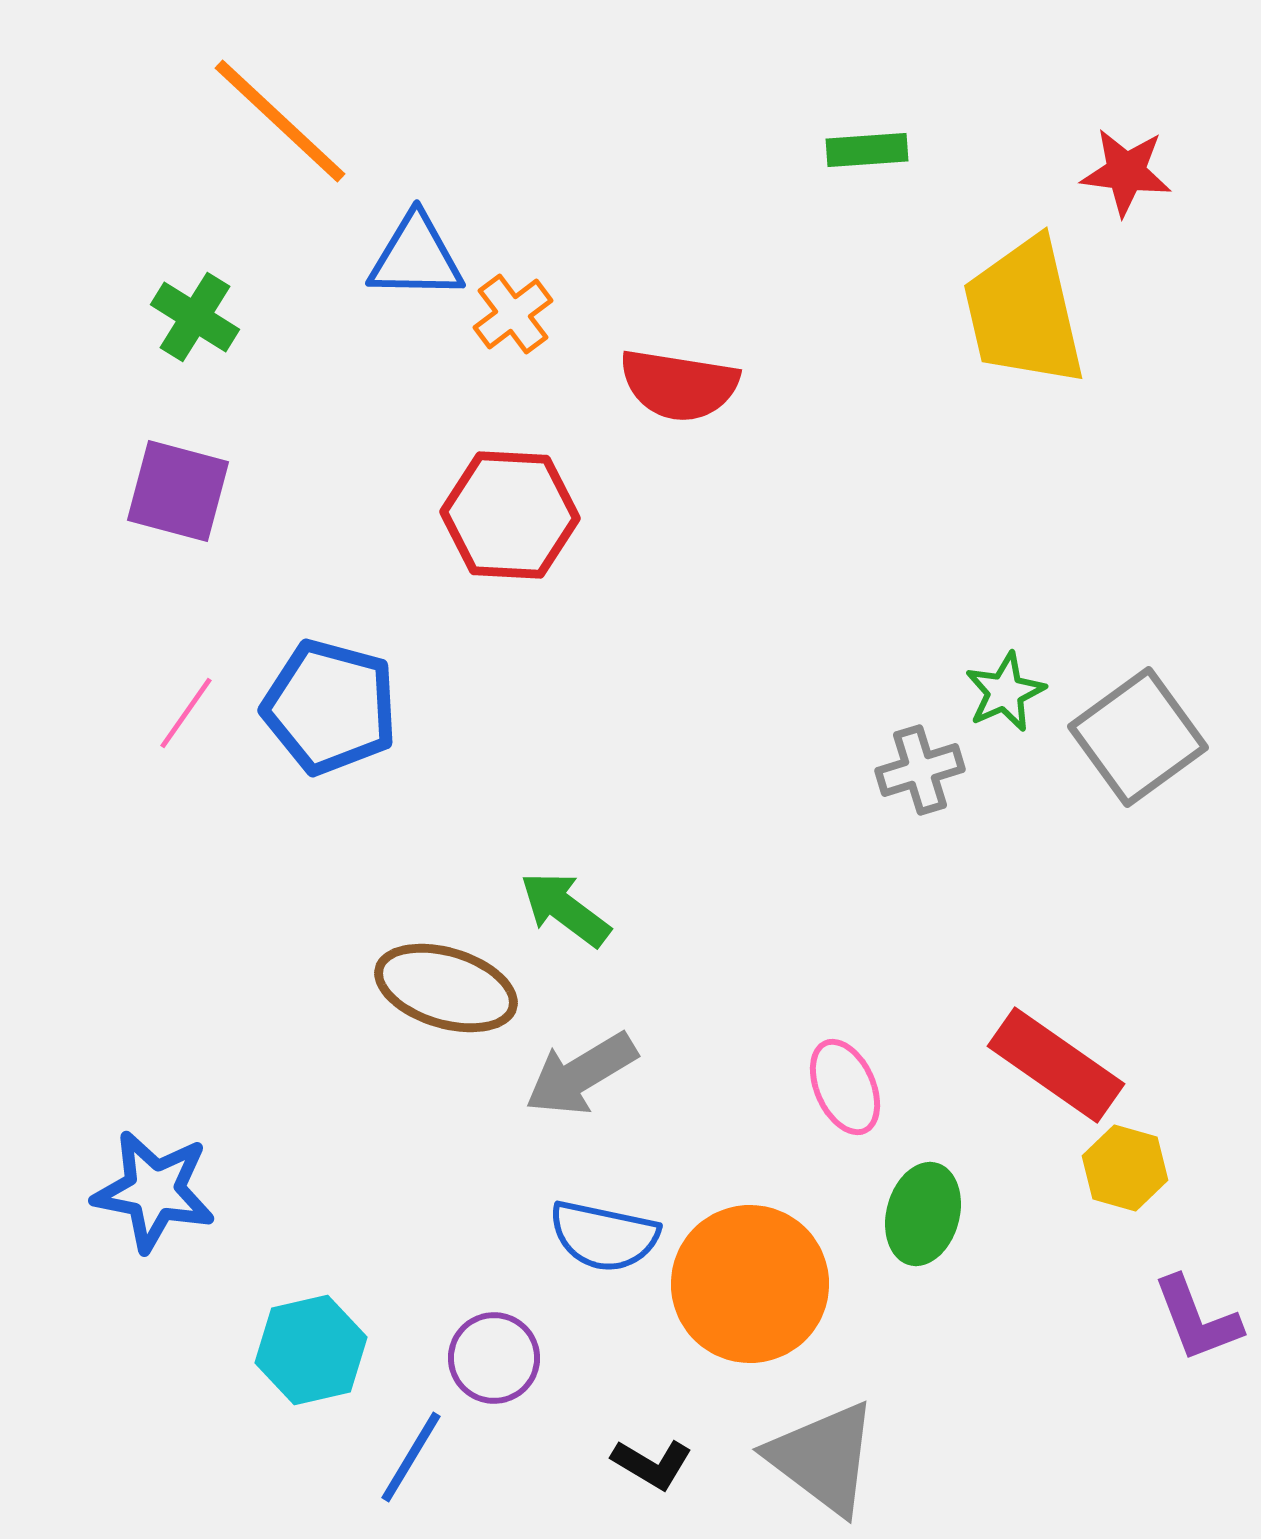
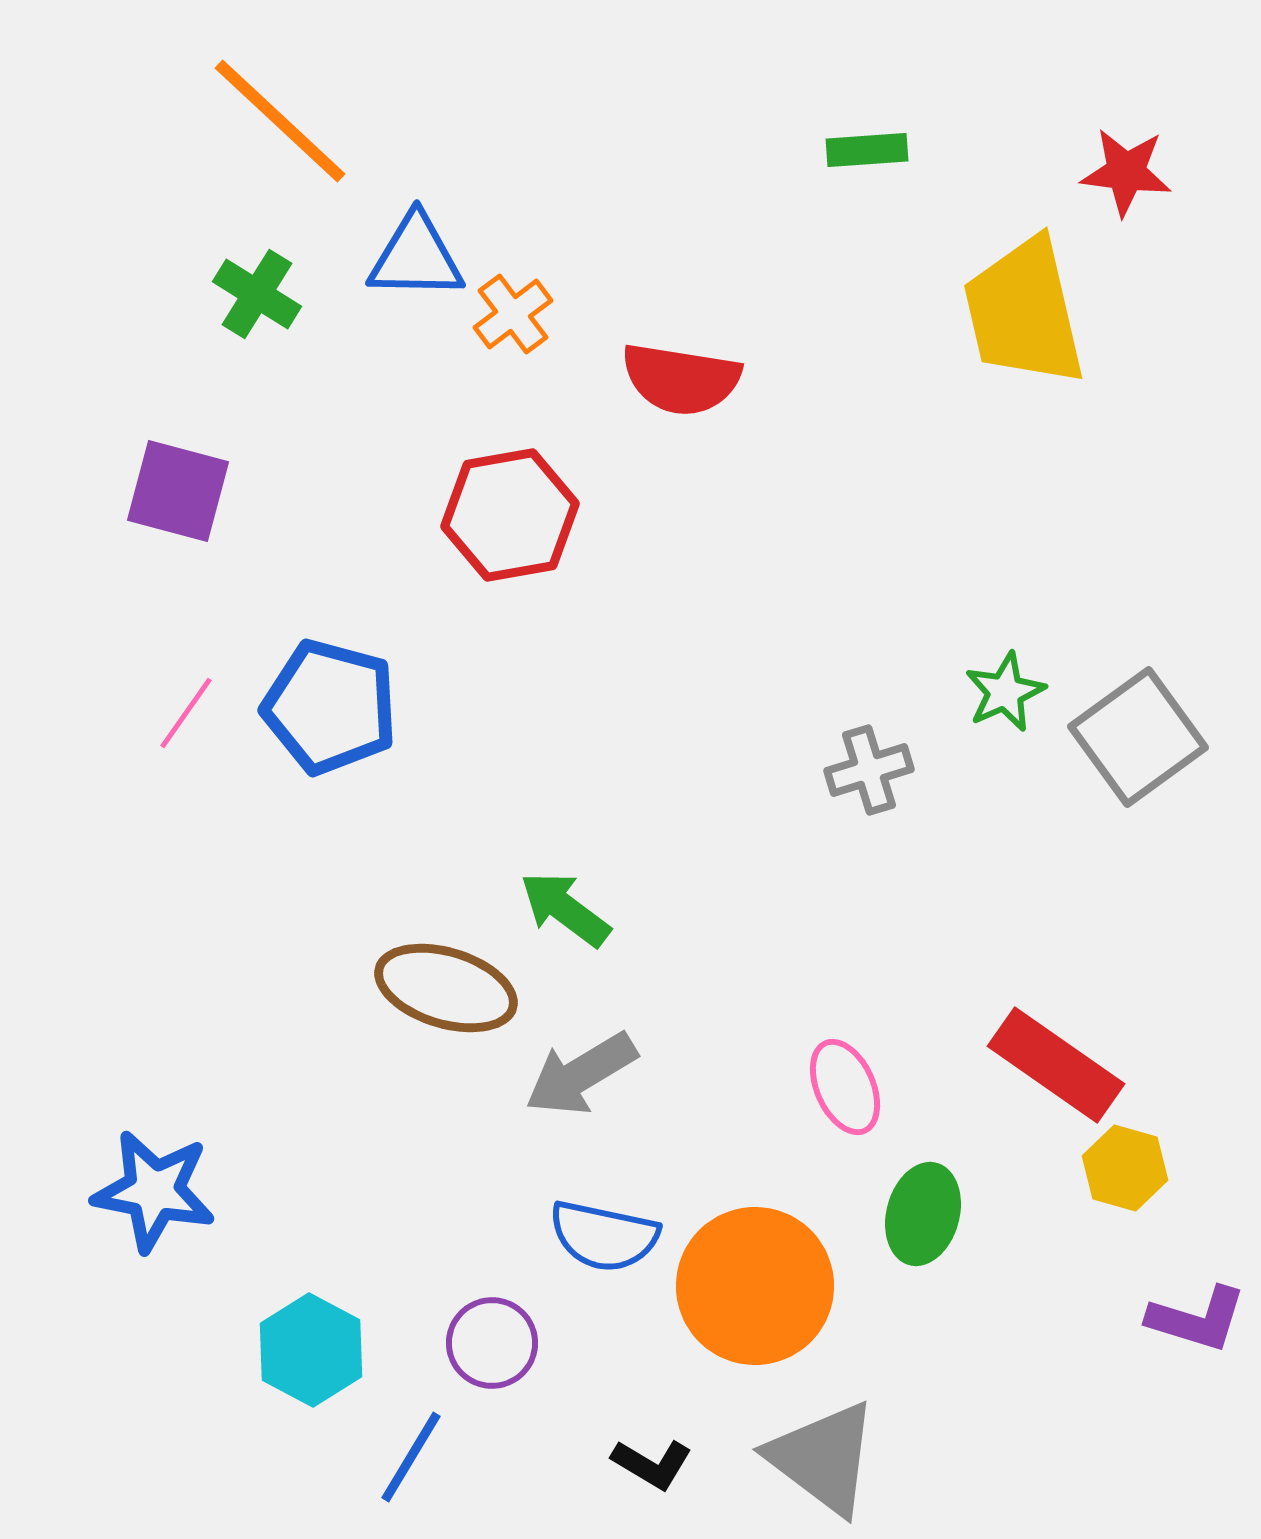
green cross: moved 62 px right, 23 px up
red semicircle: moved 2 px right, 6 px up
red hexagon: rotated 13 degrees counterclockwise
gray cross: moved 51 px left
orange circle: moved 5 px right, 2 px down
purple L-shape: rotated 52 degrees counterclockwise
cyan hexagon: rotated 19 degrees counterclockwise
purple circle: moved 2 px left, 15 px up
